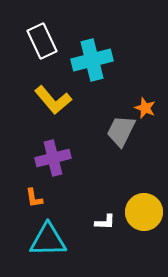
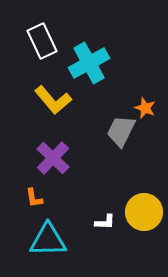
cyan cross: moved 3 px left, 3 px down; rotated 15 degrees counterclockwise
purple cross: rotated 32 degrees counterclockwise
